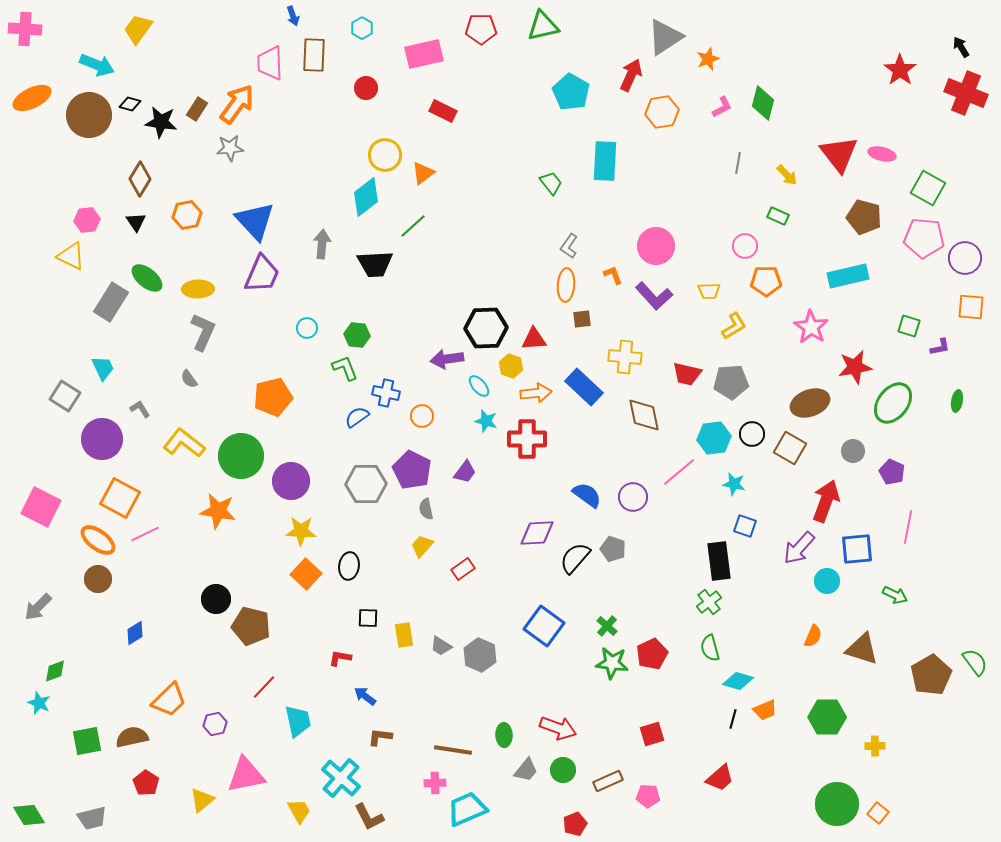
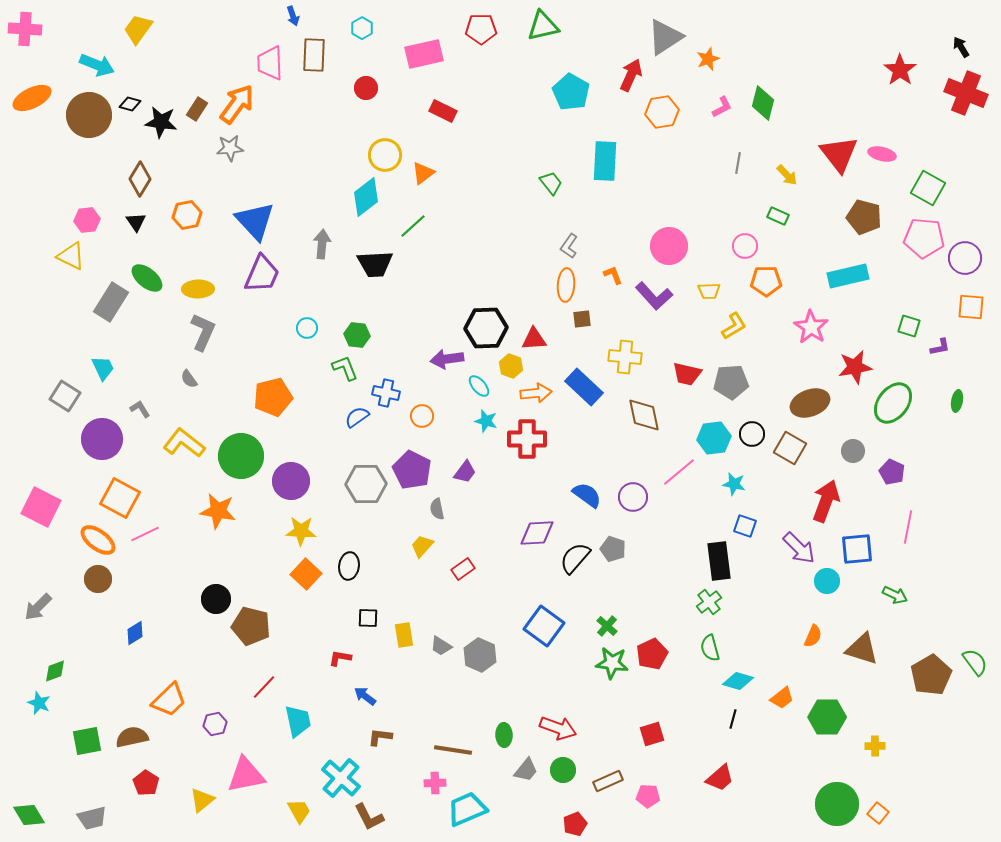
pink circle at (656, 246): moved 13 px right
gray semicircle at (426, 509): moved 11 px right
purple arrow at (799, 548): rotated 87 degrees counterclockwise
orange trapezoid at (765, 710): moved 17 px right, 12 px up; rotated 15 degrees counterclockwise
